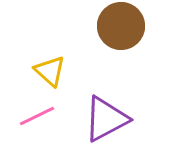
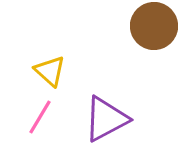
brown circle: moved 33 px right
pink line: moved 3 px right, 1 px down; rotated 33 degrees counterclockwise
